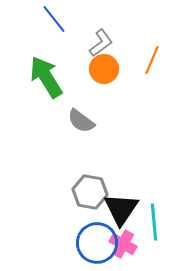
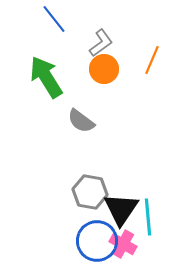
cyan line: moved 6 px left, 5 px up
blue circle: moved 2 px up
